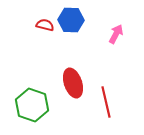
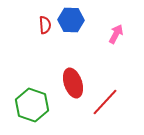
red semicircle: rotated 72 degrees clockwise
red line: moved 1 px left; rotated 56 degrees clockwise
